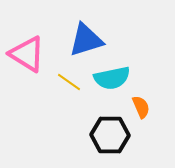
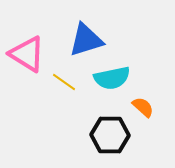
yellow line: moved 5 px left
orange semicircle: moved 2 px right; rotated 25 degrees counterclockwise
